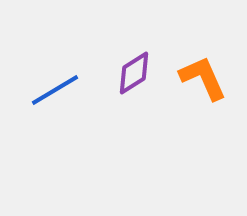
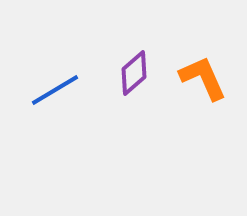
purple diamond: rotated 9 degrees counterclockwise
